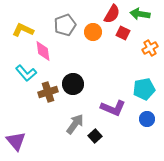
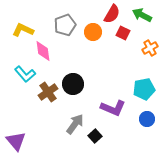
green arrow: moved 2 px right, 1 px down; rotated 18 degrees clockwise
cyan L-shape: moved 1 px left, 1 px down
brown cross: rotated 18 degrees counterclockwise
